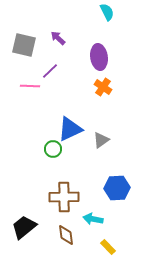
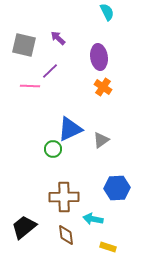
yellow rectangle: rotated 28 degrees counterclockwise
